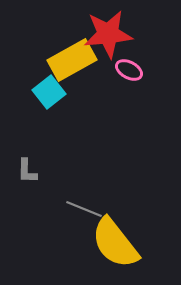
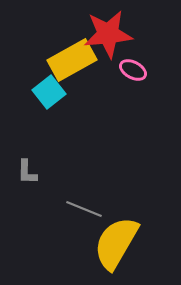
pink ellipse: moved 4 px right
gray L-shape: moved 1 px down
yellow semicircle: moved 1 px right; rotated 68 degrees clockwise
